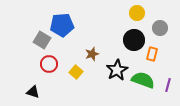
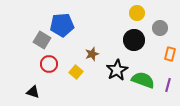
orange rectangle: moved 18 px right
